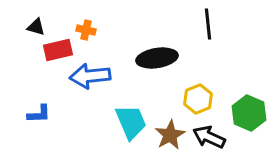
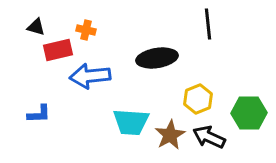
green hexagon: rotated 24 degrees counterclockwise
cyan trapezoid: rotated 117 degrees clockwise
